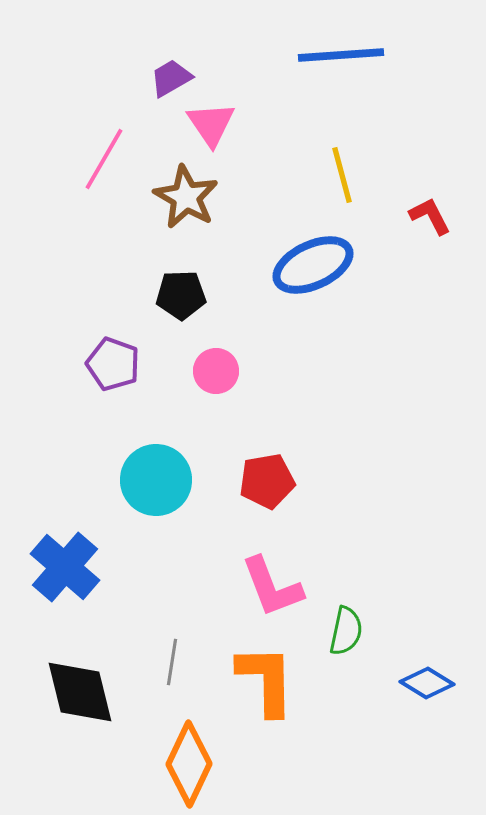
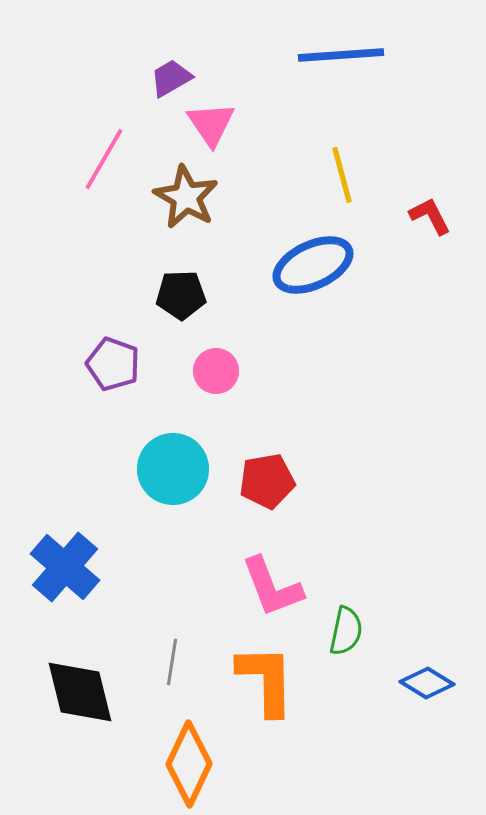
cyan circle: moved 17 px right, 11 px up
